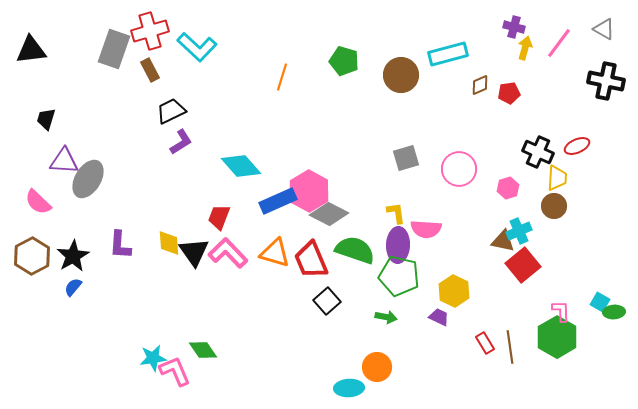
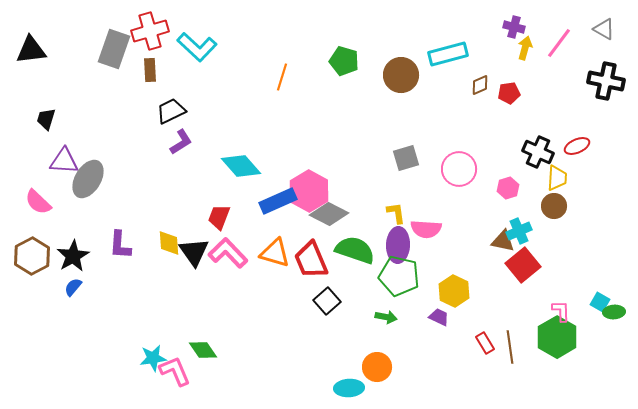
brown rectangle at (150, 70): rotated 25 degrees clockwise
